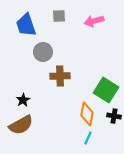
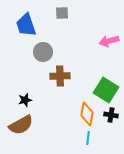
gray square: moved 3 px right, 3 px up
pink arrow: moved 15 px right, 20 px down
black star: moved 2 px right; rotated 16 degrees clockwise
black cross: moved 3 px left, 1 px up
cyan line: rotated 16 degrees counterclockwise
